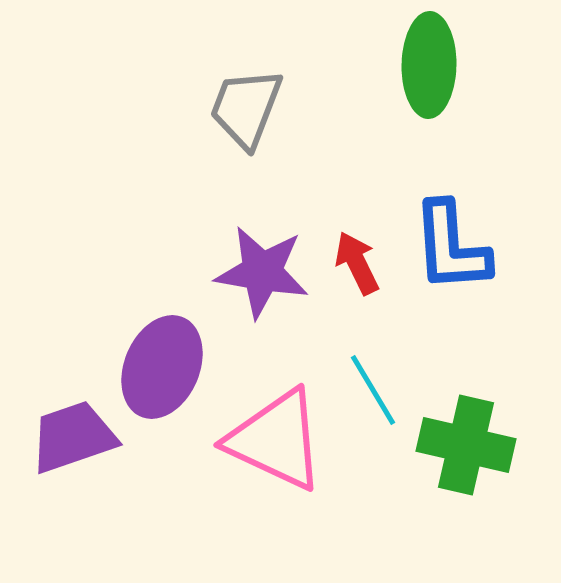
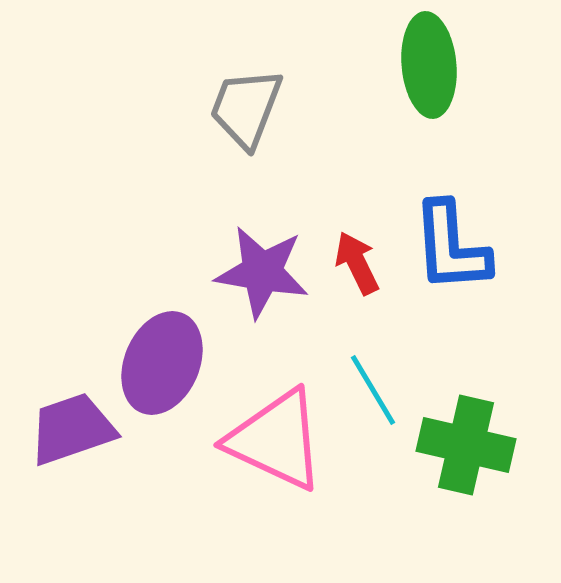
green ellipse: rotated 6 degrees counterclockwise
purple ellipse: moved 4 px up
purple trapezoid: moved 1 px left, 8 px up
